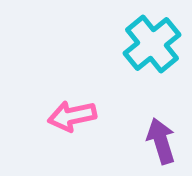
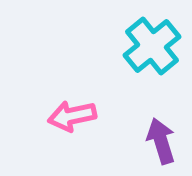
cyan cross: moved 2 px down
